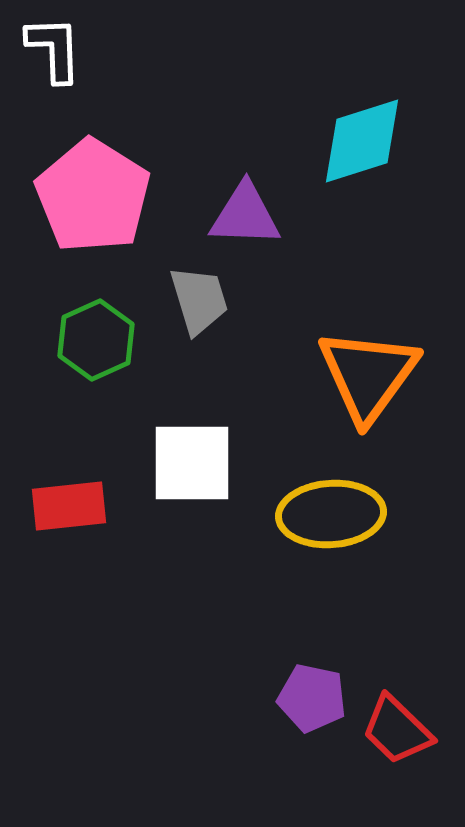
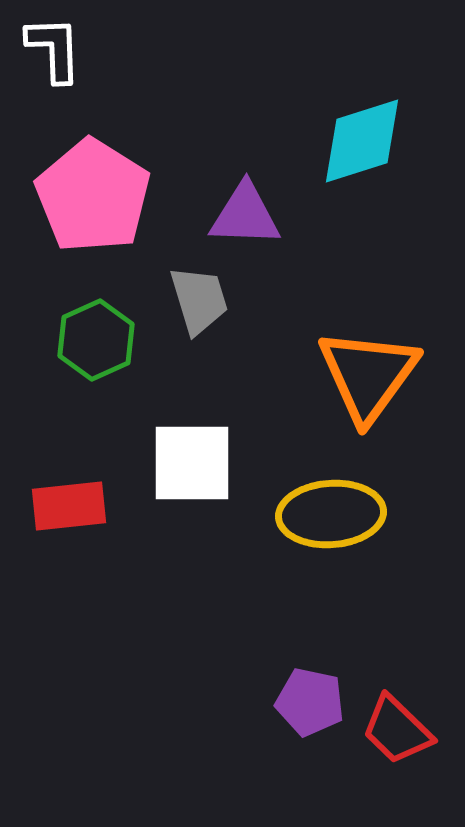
purple pentagon: moved 2 px left, 4 px down
